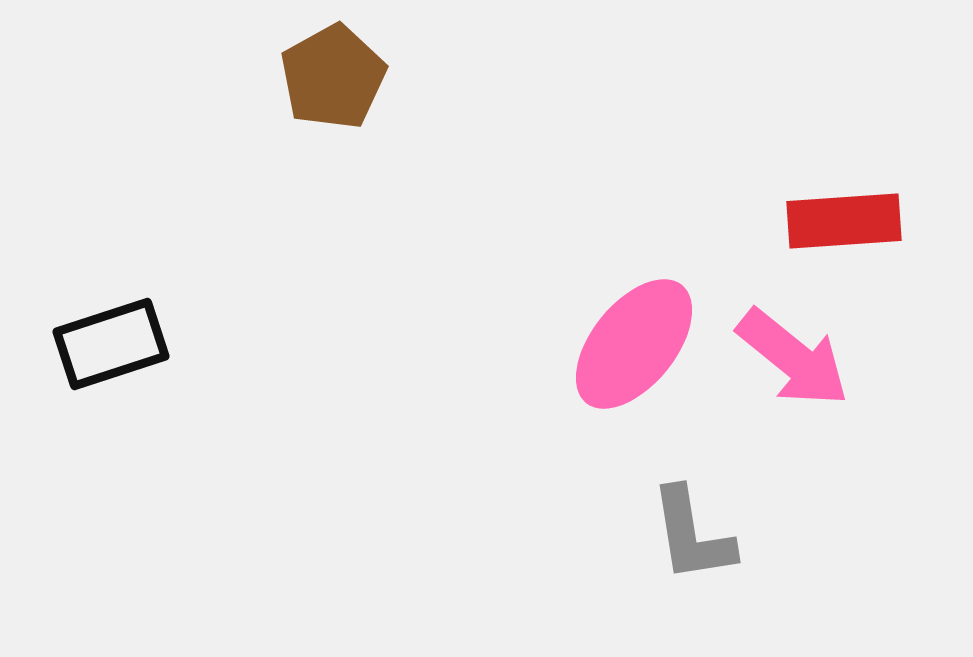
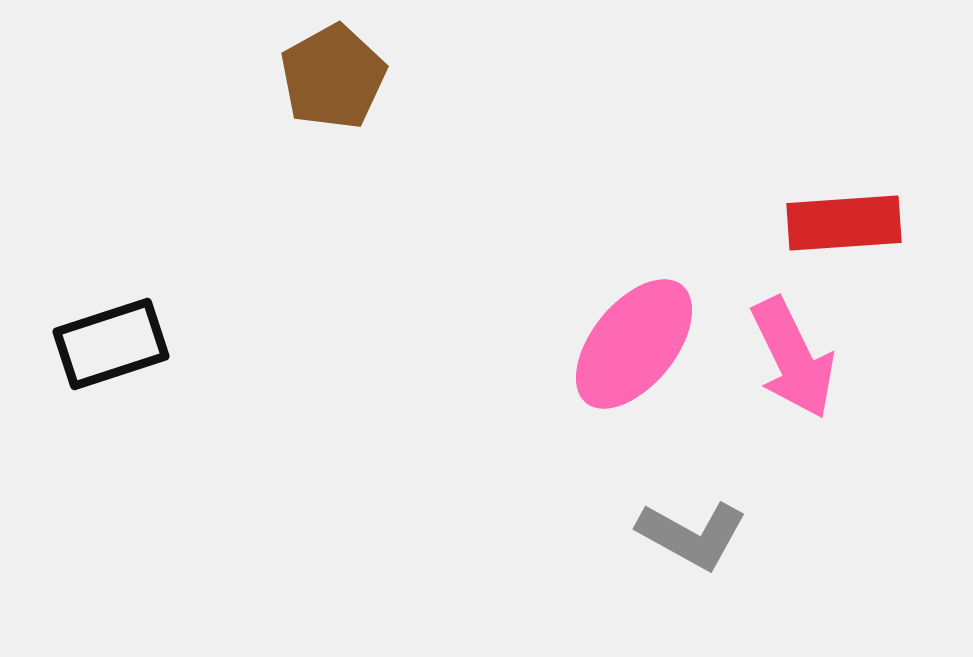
red rectangle: moved 2 px down
pink arrow: rotated 25 degrees clockwise
gray L-shape: rotated 52 degrees counterclockwise
